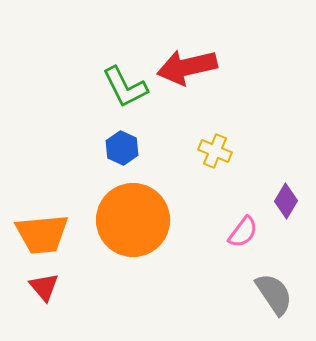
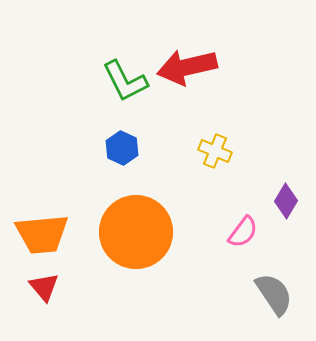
green L-shape: moved 6 px up
orange circle: moved 3 px right, 12 px down
